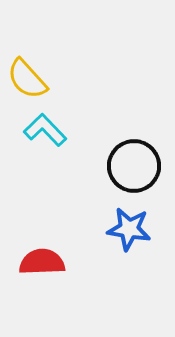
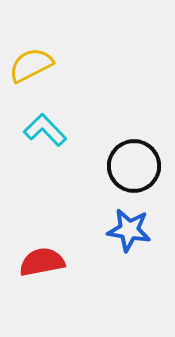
yellow semicircle: moved 4 px right, 14 px up; rotated 105 degrees clockwise
blue star: moved 1 px down
red semicircle: rotated 9 degrees counterclockwise
